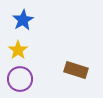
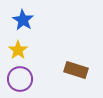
blue star: rotated 10 degrees counterclockwise
